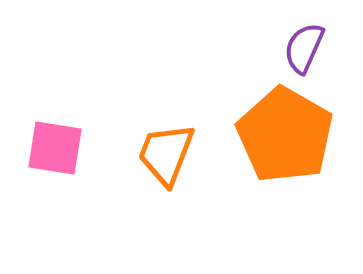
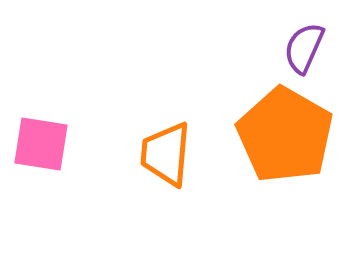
pink square: moved 14 px left, 4 px up
orange trapezoid: rotated 16 degrees counterclockwise
